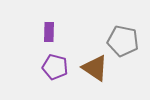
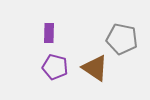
purple rectangle: moved 1 px down
gray pentagon: moved 1 px left, 2 px up
